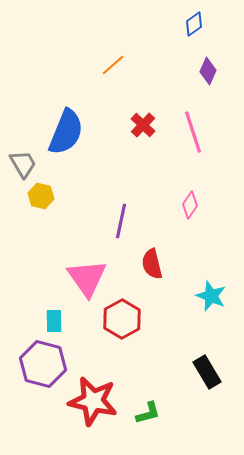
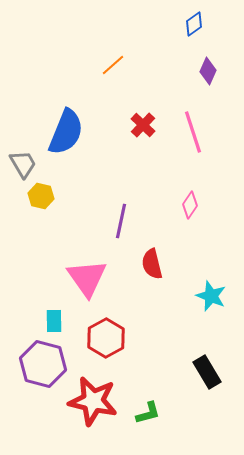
red hexagon: moved 16 px left, 19 px down
